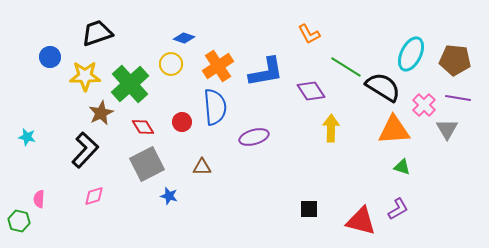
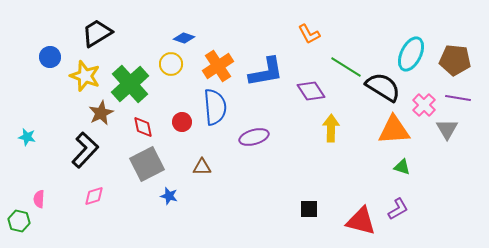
black trapezoid: rotated 12 degrees counterclockwise
yellow star: rotated 20 degrees clockwise
red diamond: rotated 20 degrees clockwise
